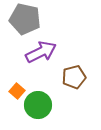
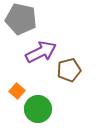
gray pentagon: moved 4 px left
brown pentagon: moved 5 px left, 7 px up
green circle: moved 4 px down
